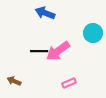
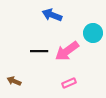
blue arrow: moved 7 px right, 2 px down
pink arrow: moved 9 px right
